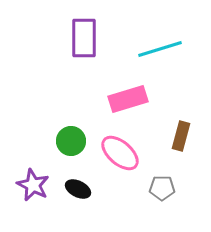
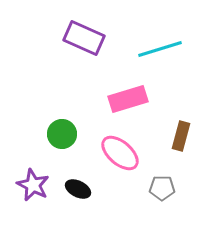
purple rectangle: rotated 66 degrees counterclockwise
green circle: moved 9 px left, 7 px up
